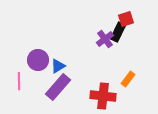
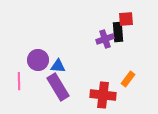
red square: rotated 14 degrees clockwise
black rectangle: rotated 30 degrees counterclockwise
purple cross: rotated 18 degrees clockwise
blue triangle: rotated 35 degrees clockwise
purple rectangle: rotated 72 degrees counterclockwise
red cross: moved 1 px up
